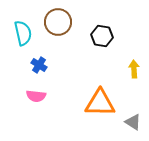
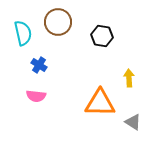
yellow arrow: moved 5 px left, 9 px down
